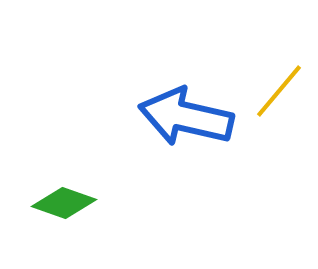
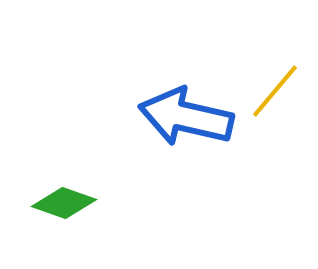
yellow line: moved 4 px left
